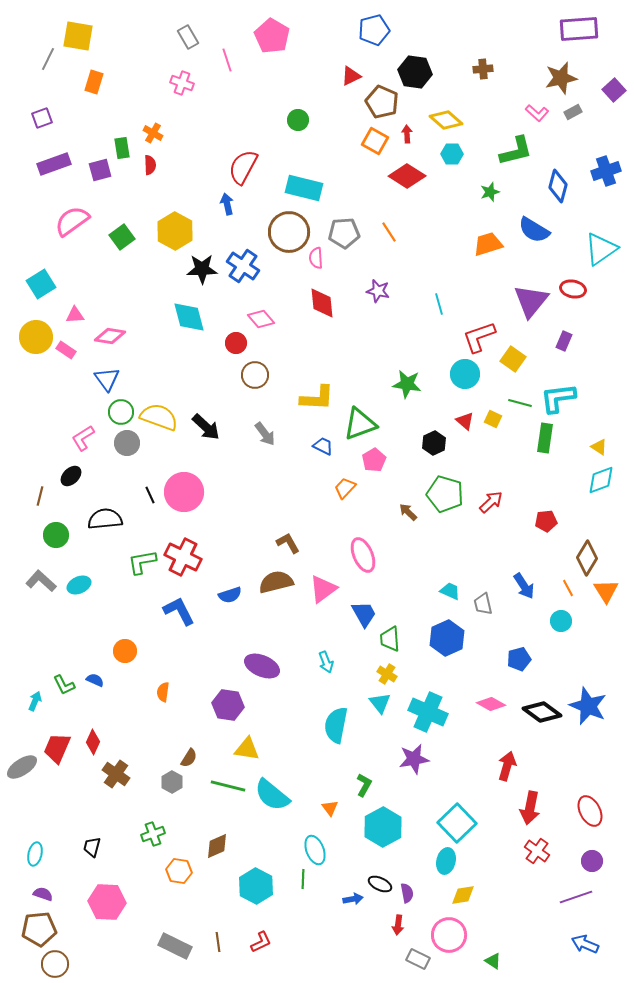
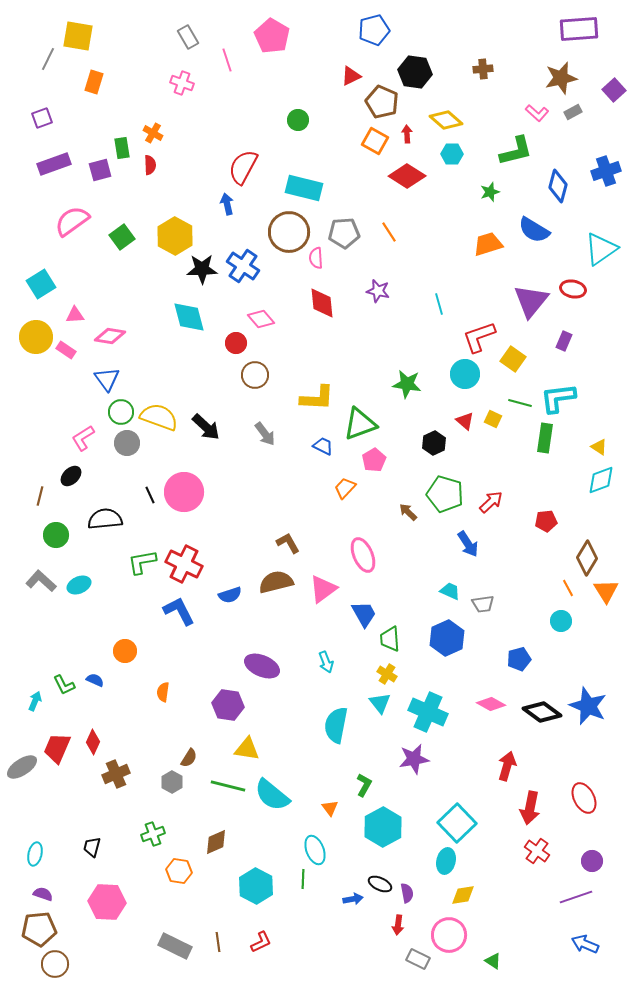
yellow hexagon at (175, 231): moved 5 px down
red cross at (183, 557): moved 1 px right, 7 px down
blue arrow at (524, 586): moved 56 px left, 42 px up
gray trapezoid at (483, 604): rotated 85 degrees counterclockwise
brown cross at (116, 774): rotated 32 degrees clockwise
red ellipse at (590, 811): moved 6 px left, 13 px up
brown diamond at (217, 846): moved 1 px left, 4 px up
